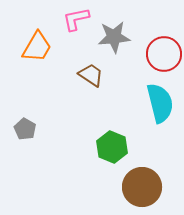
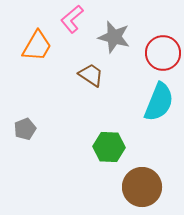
pink L-shape: moved 4 px left; rotated 28 degrees counterclockwise
gray star: rotated 20 degrees clockwise
orange trapezoid: moved 1 px up
red circle: moved 1 px left, 1 px up
cyan semicircle: moved 1 px left, 1 px up; rotated 36 degrees clockwise
gray pentagon: rotated 20 degrees clockwise
green hexagon: moved 3 px left; rotated 20 degrees counterclockwise
